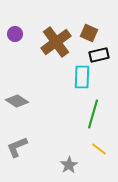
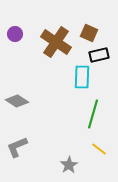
brown cross: rotated 20 degrees counterclockwise
